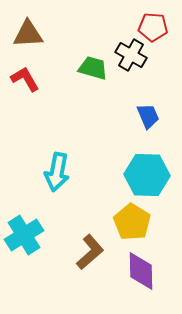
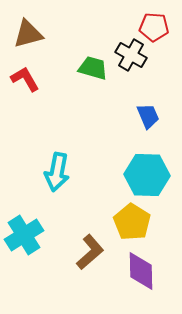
red pentagon: moved 1 px right
brown triangle: rotated 12 degrees counterclockwise
